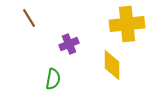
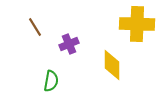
brown line: moved 6 px right, 9 px down
yellow cross: moved 10 px right; rotated 8 degrees clockwise
green semicircle: moved 2 px left, 2 px down
